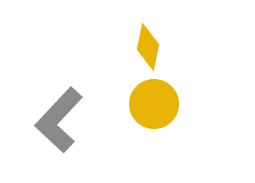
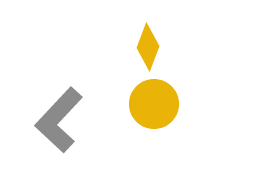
yellow diamond: rotated 9 degrees clockwise
